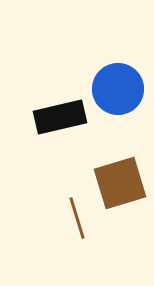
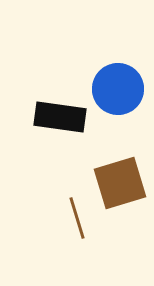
black rectangle: rotated 21 degrees clockwise
